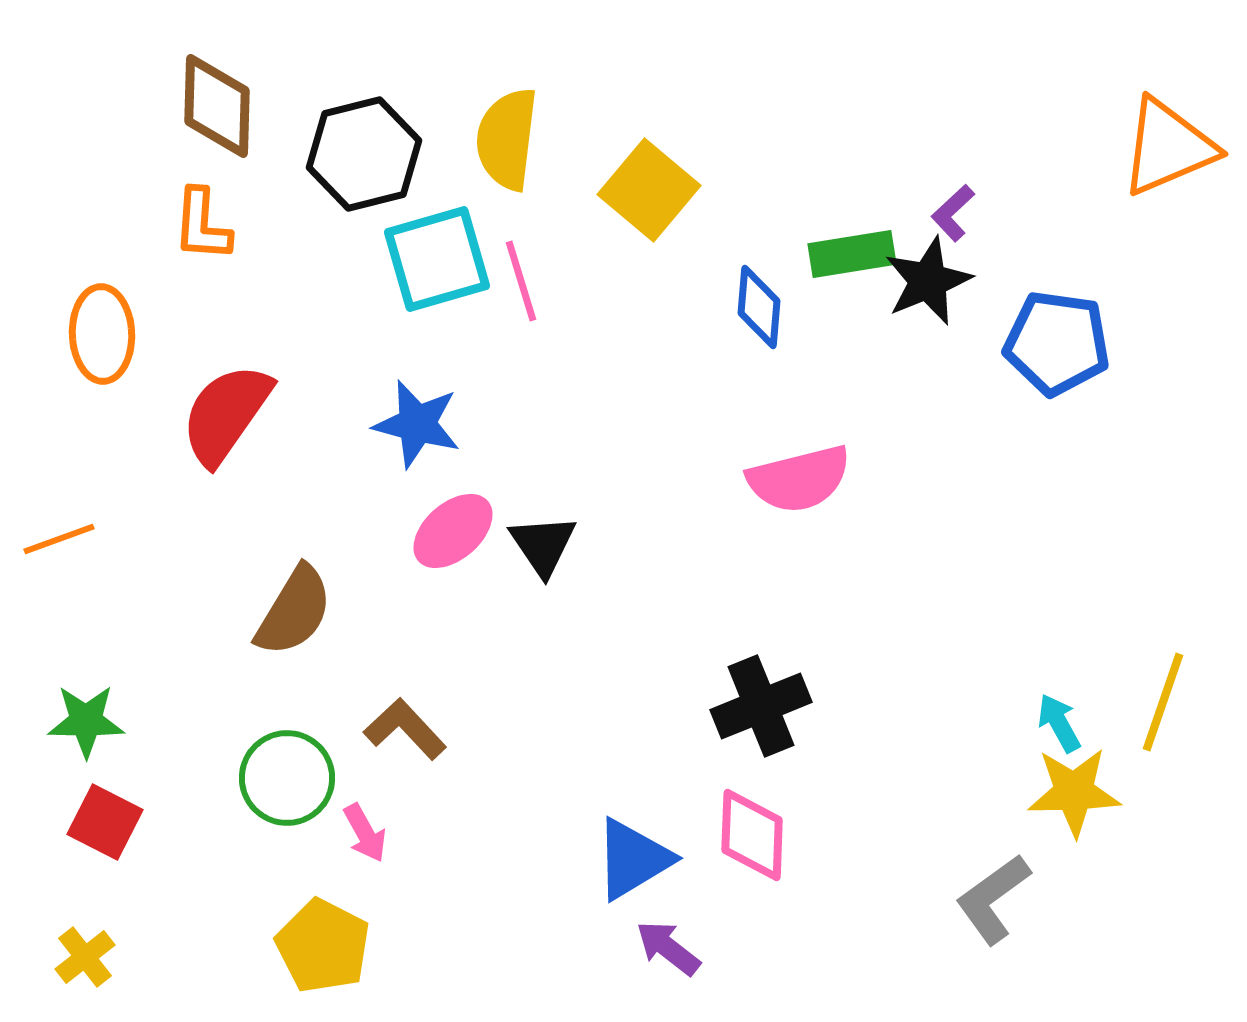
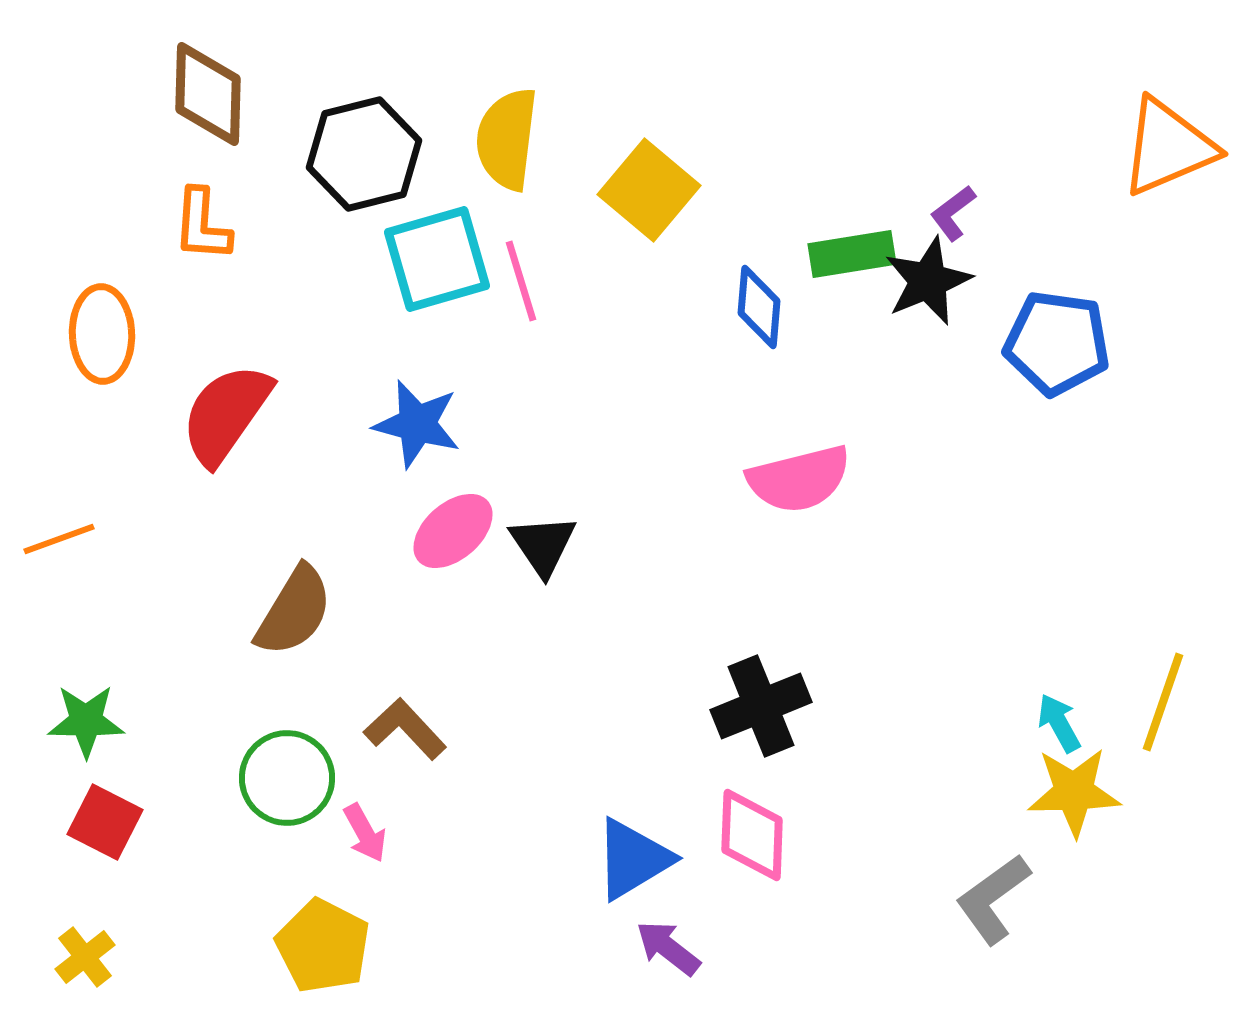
brown diamond: moved 9 px left, 12 px up
purple L-shape: rotated 6 degrees clockwise
